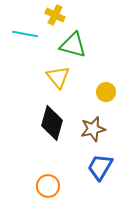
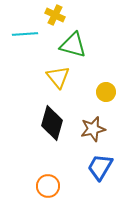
cyan line: rotated 15 degrees counterclockwise
